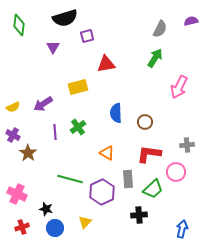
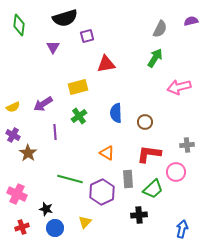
pink arrow: rotated 50 degrees clockwise
green cross: moved 1 px right, 11 px up
